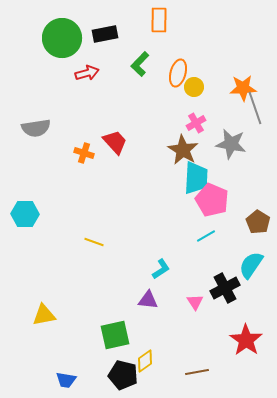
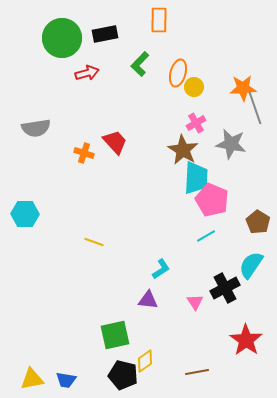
yellow triangle: moved 12 px left, 64 px down
